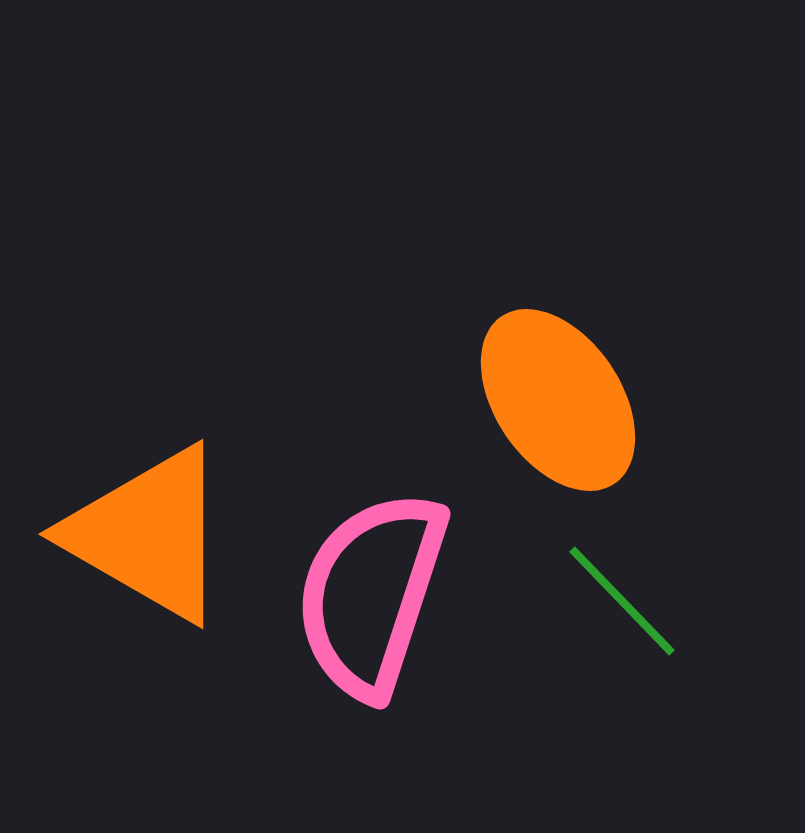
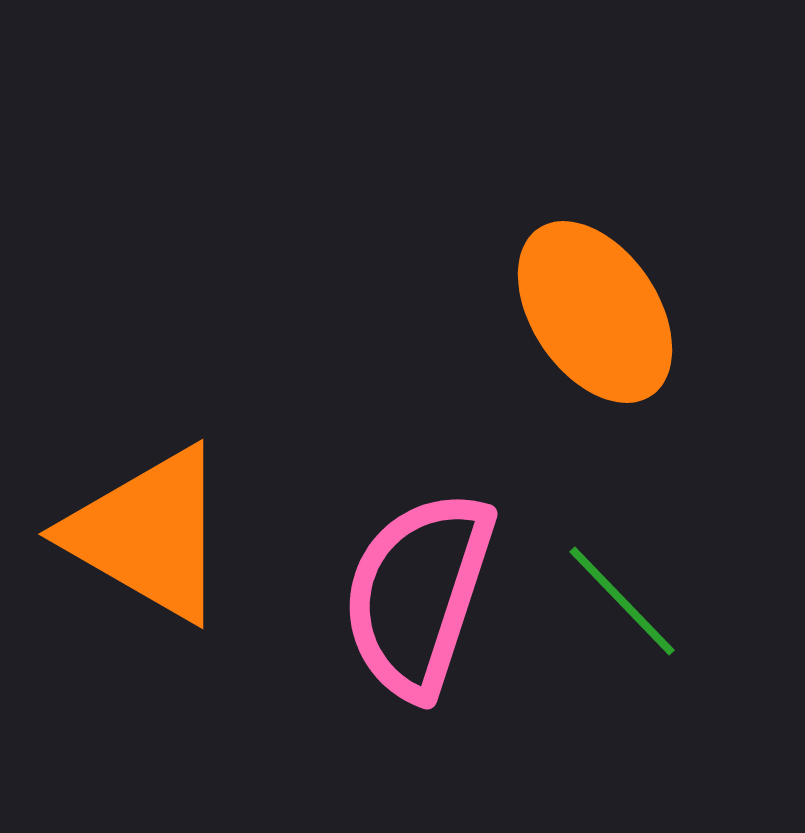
orange ellipse: moved 37 px right, 88 px up
pink semicircle: moved 47 px right
